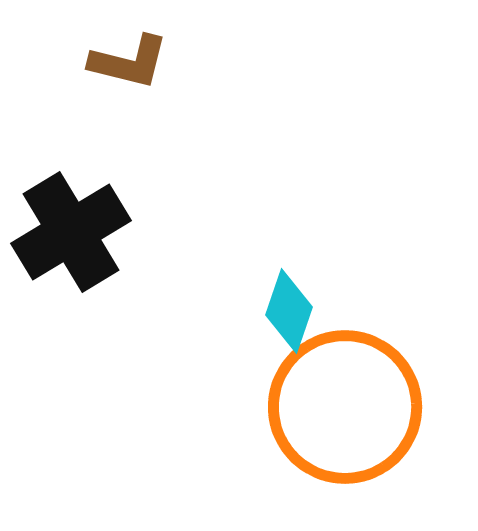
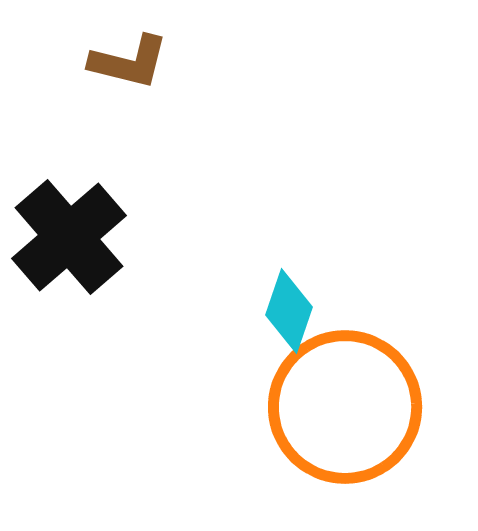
black cross: moved 2 px left, 5 px down; rotated 10 degrees counterclockwise
